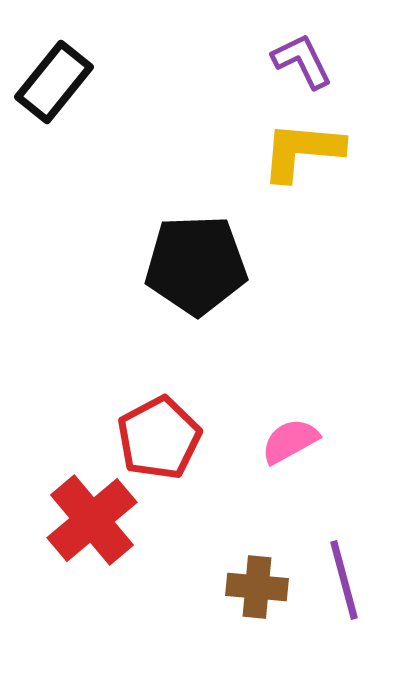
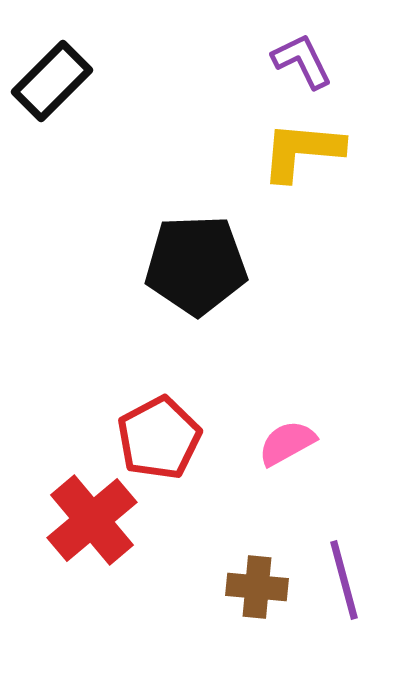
black rectangle: moved 2 px left, 1 px up; rotated 6 degrees clockwise
pink semicircle: moved 3 px left, 2 px down
